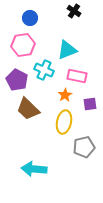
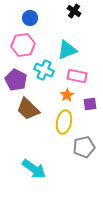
purple pentagon: moved 1 px left
orange star: moved 2 px right
cyan arrow: rotated 150 degrees counterclockwise
